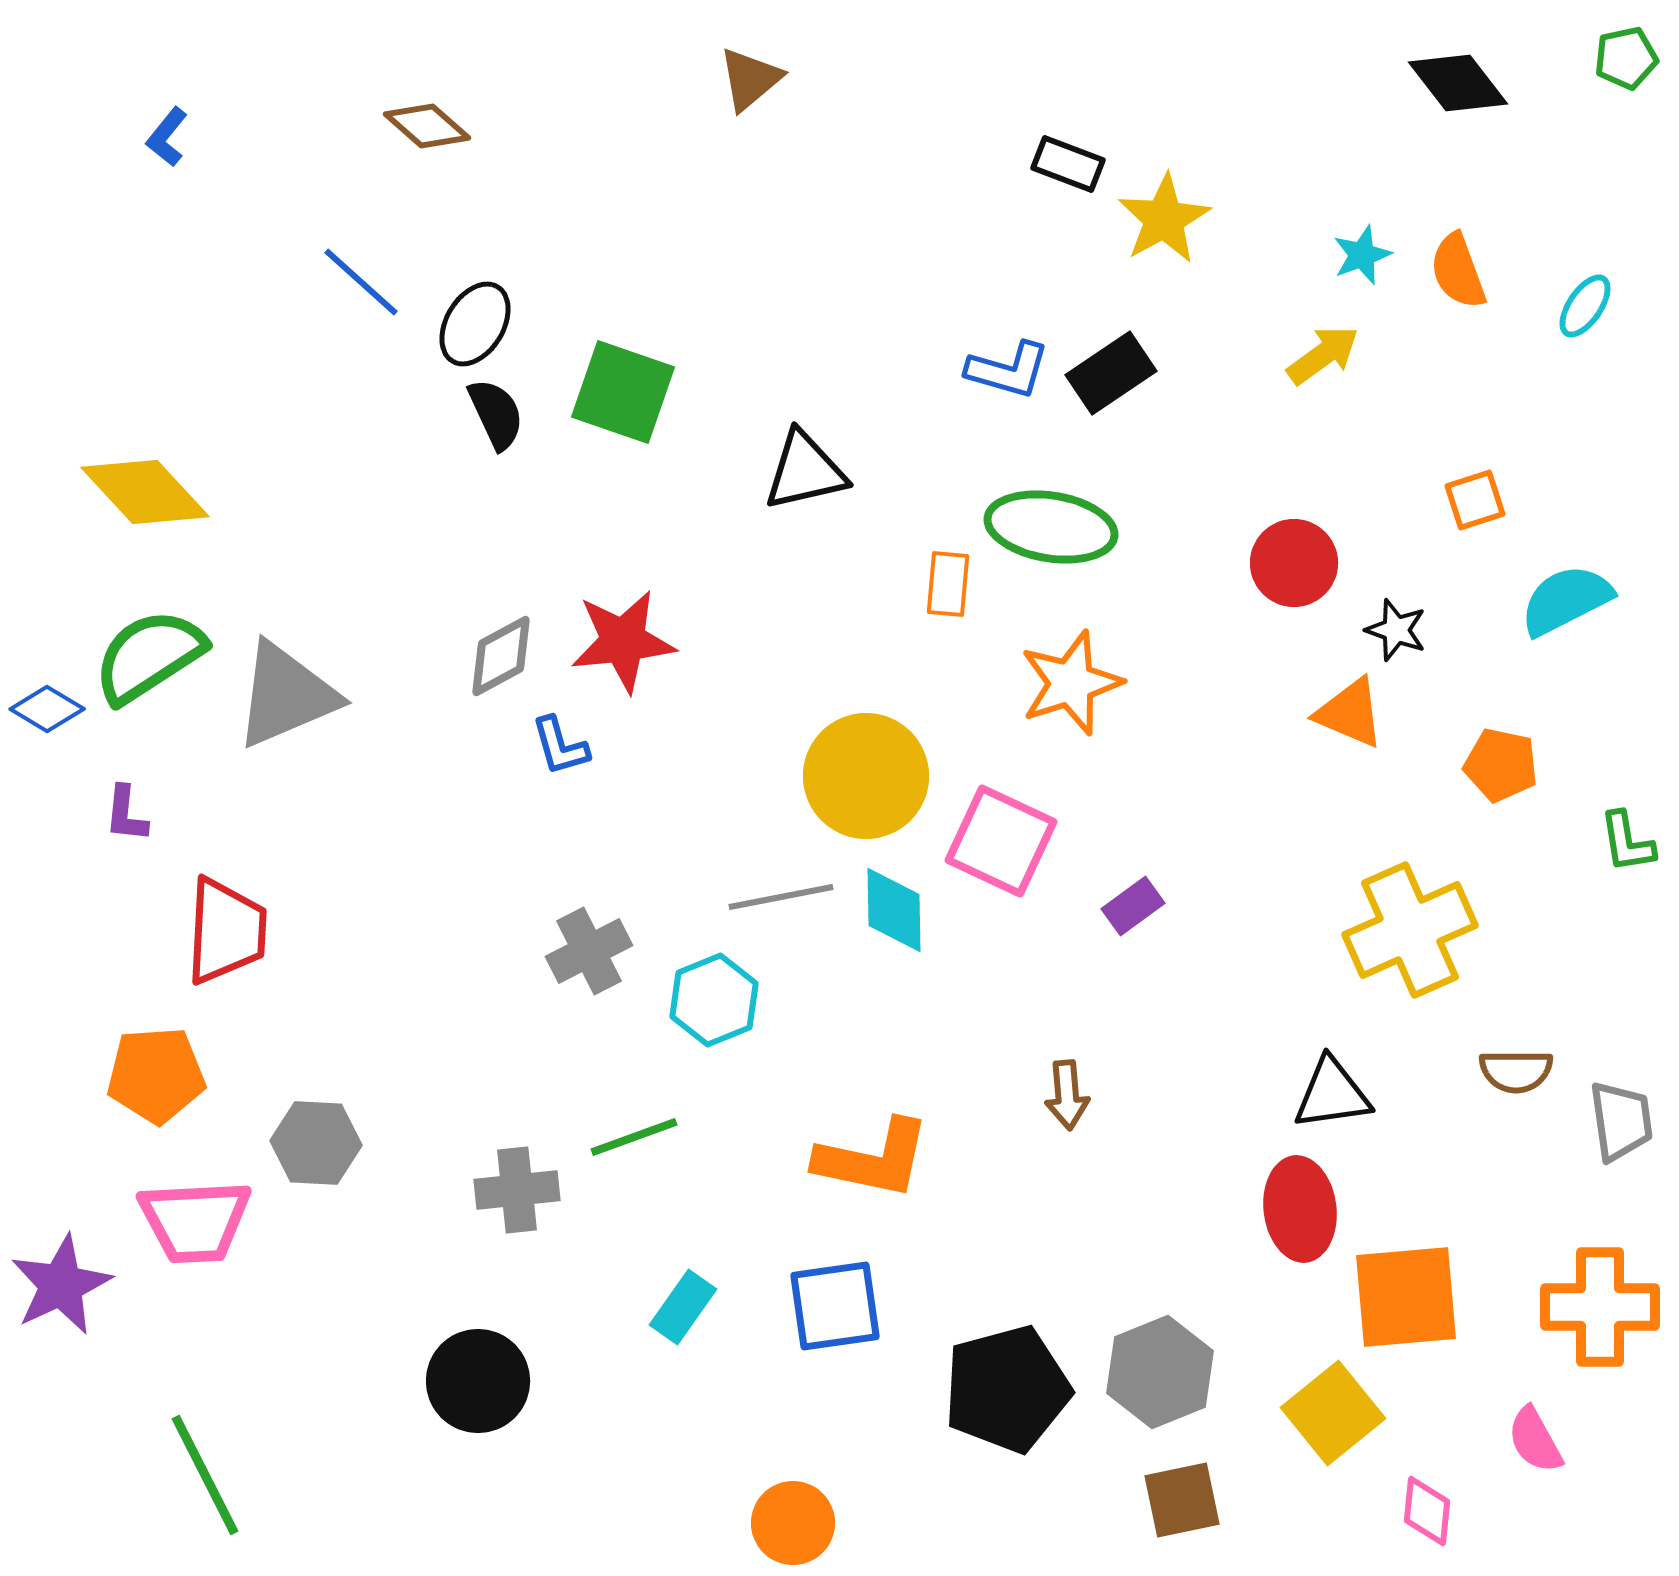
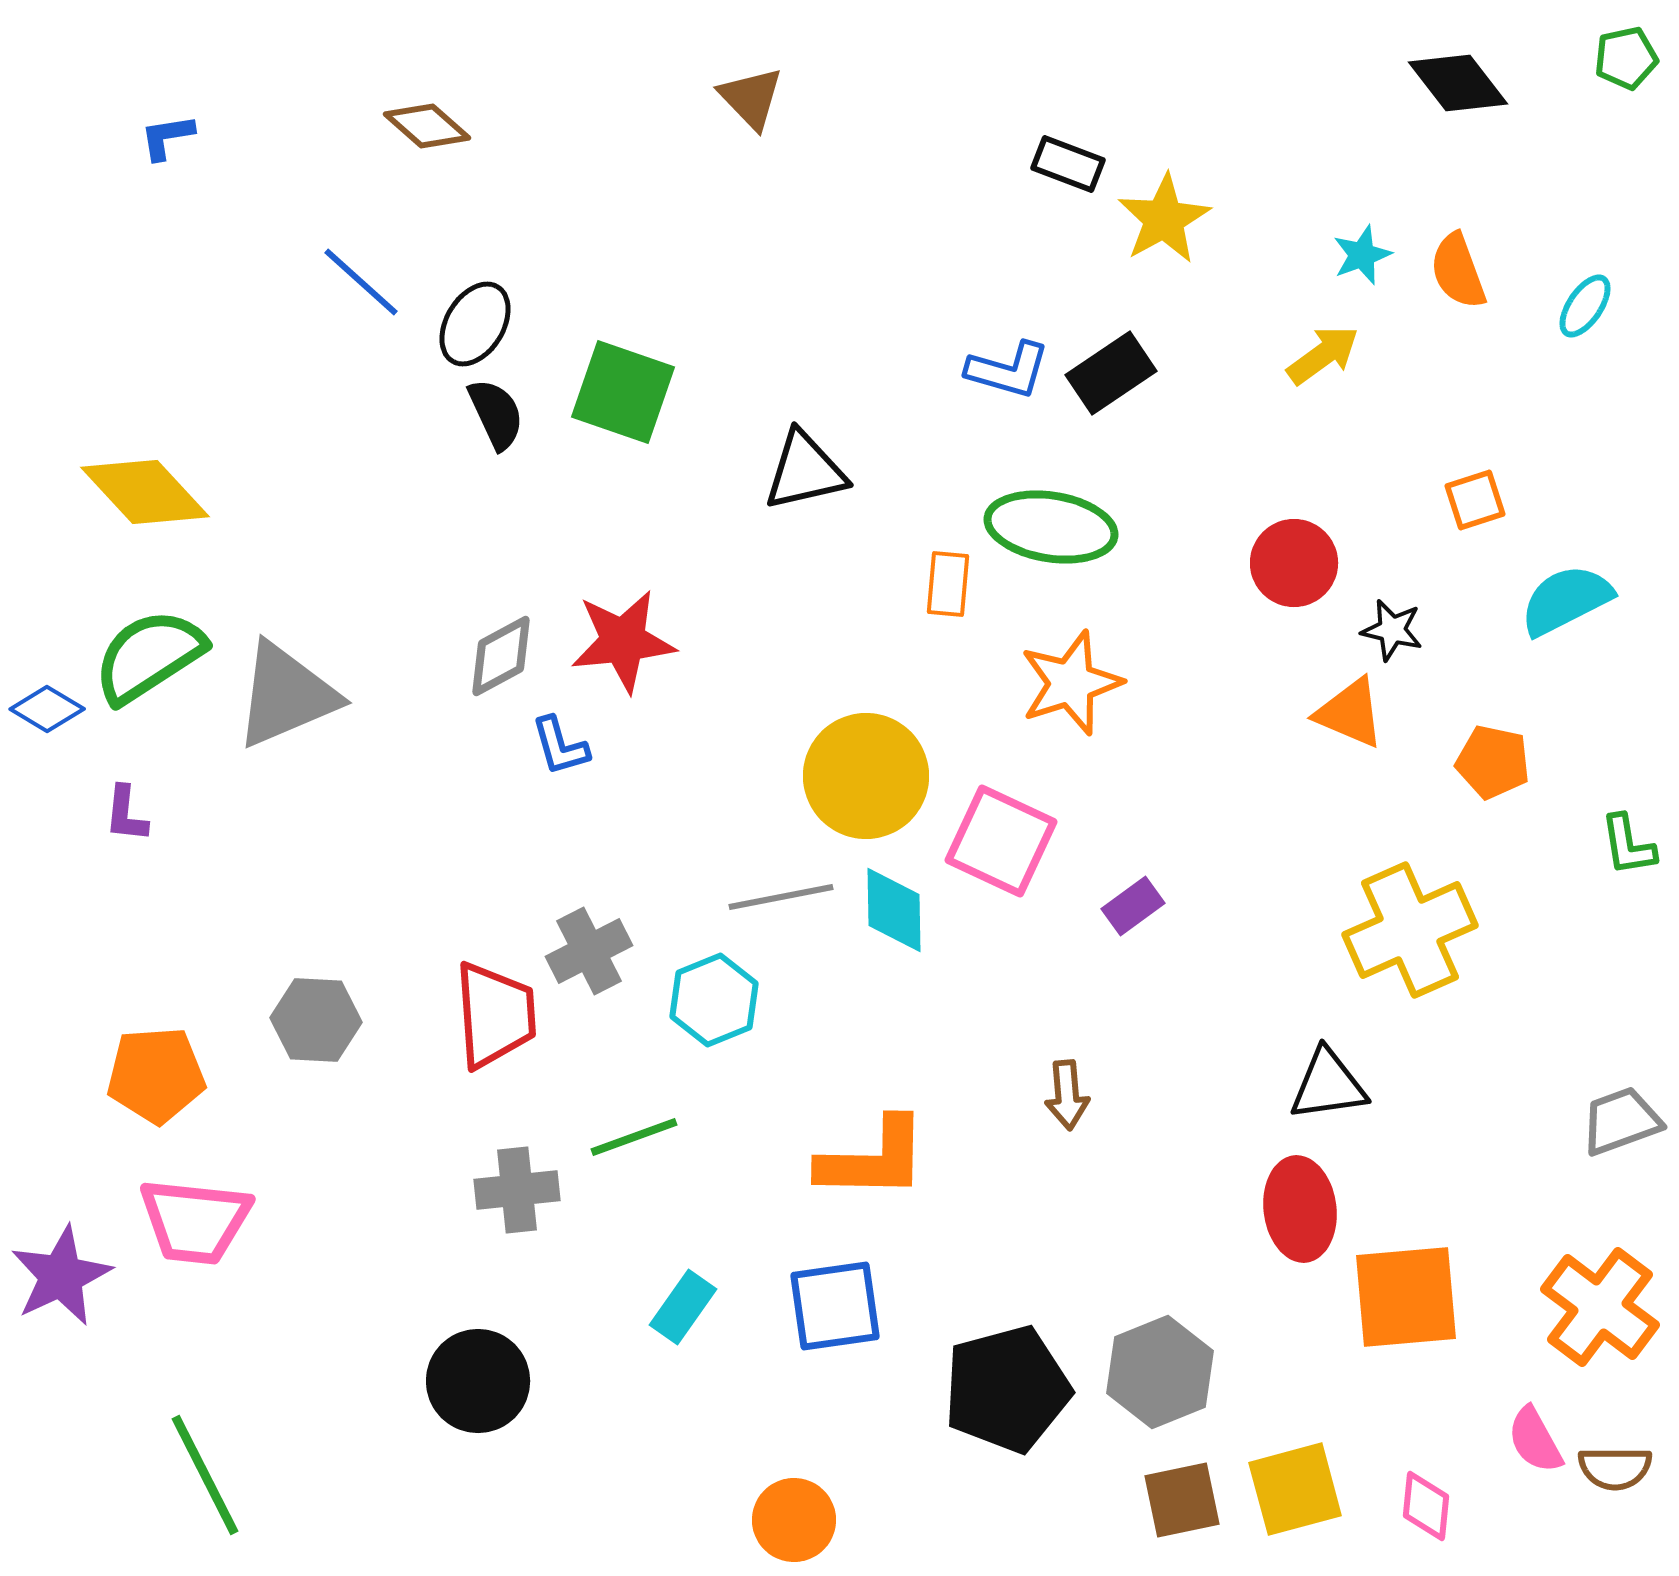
brown triangle at (750, 79): moved 1 px right, 19 px down; rotated 34 degrees counterclockwise
blue L-shape at (167, 137): rotated 42 degrees clockwise
black star at (1396, 630): moved 4 px left; rotated 6 degrees counterclockwise
orange pentagon at (1501, 765): moved 8 px left, 3 px up
green L-shape at (1627, 842): moved 1 px right, 3 px down
red trapezoid at (226, 931): moved 269 px right, 84 px down; rotated 7 degrees counterclockwise
brown semicircle at (1516, 1071): moved 99 px right, 397 px down
black triangle at (1332, 1094): moved 4 px left, 9 px up
gray trapezoid at (1621, 1121): rotated 102 degrees counterclockwise
gray hexagon at (316, 1143): moved 123 px up
orange L-shape at (873, 1159): rotated 11 degrees counterclockwise
pink trapezoid at (195, 1221): rotated 9 degrees clockwise
purple star at (61, 1285): moved 9 px up
orange cross at (1600, 1307): rotated 37 degrees clockwise
yellow square at (1333, 1413): moved 38 px left, 76 px down; rotated 24 degrees clockwise
pink diamond at (1427, 1511): moved 1 px left, 5 px up
orange circle at (793, 1523): moved 1 px right, 3 px up
